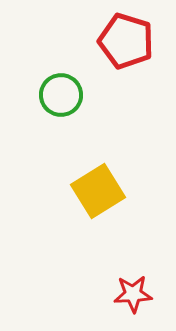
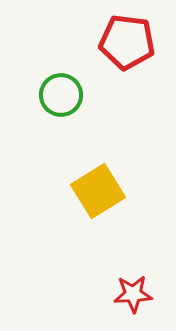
red pentagon: moved 1 px right, 1 px down; rotated 10 degrees counterclockwise
